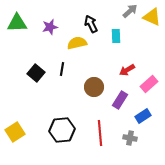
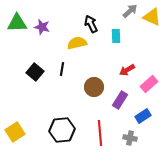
purple star: moved 8 px left; rotated 28 degrees clockwise
black square: moved 1 px left, 1 px up
